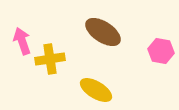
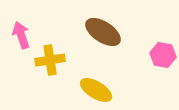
pink arrow: moved 1 px left, 6 px up
pink hexagon: moved 2 px right, 4 px down
yellow cross: moved 1 px down
